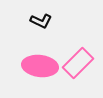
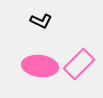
pink rectangle: moved 1 px right, 1 px down
